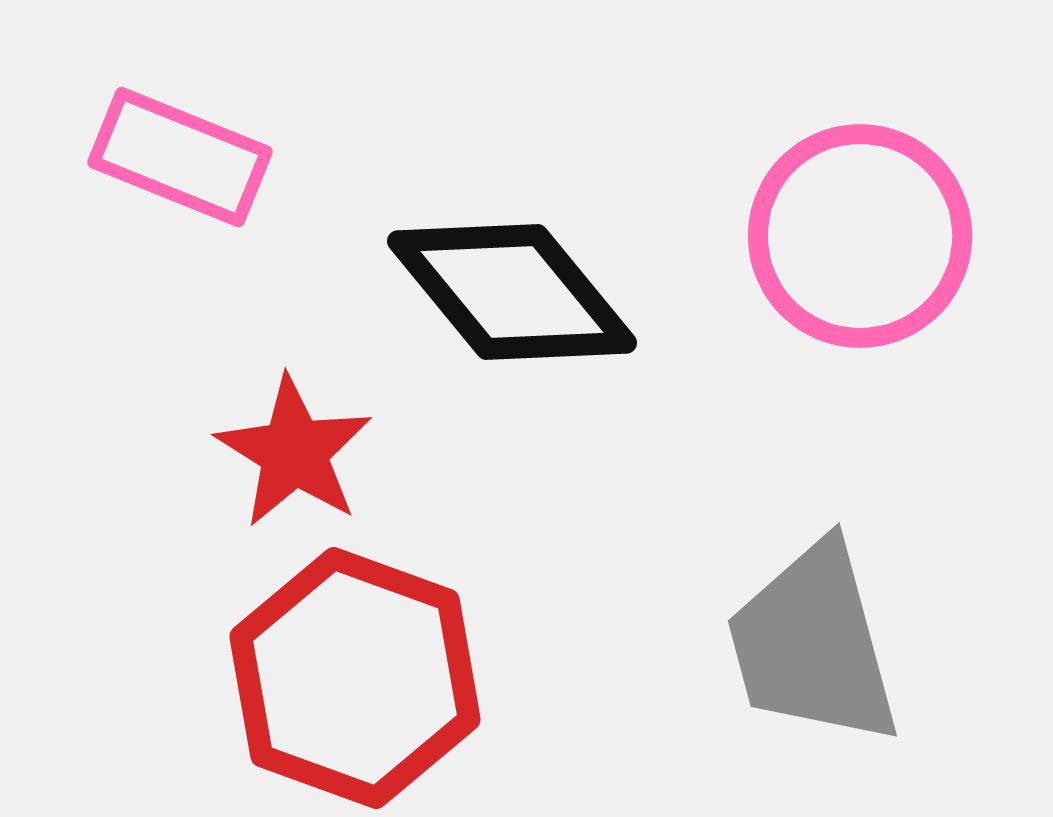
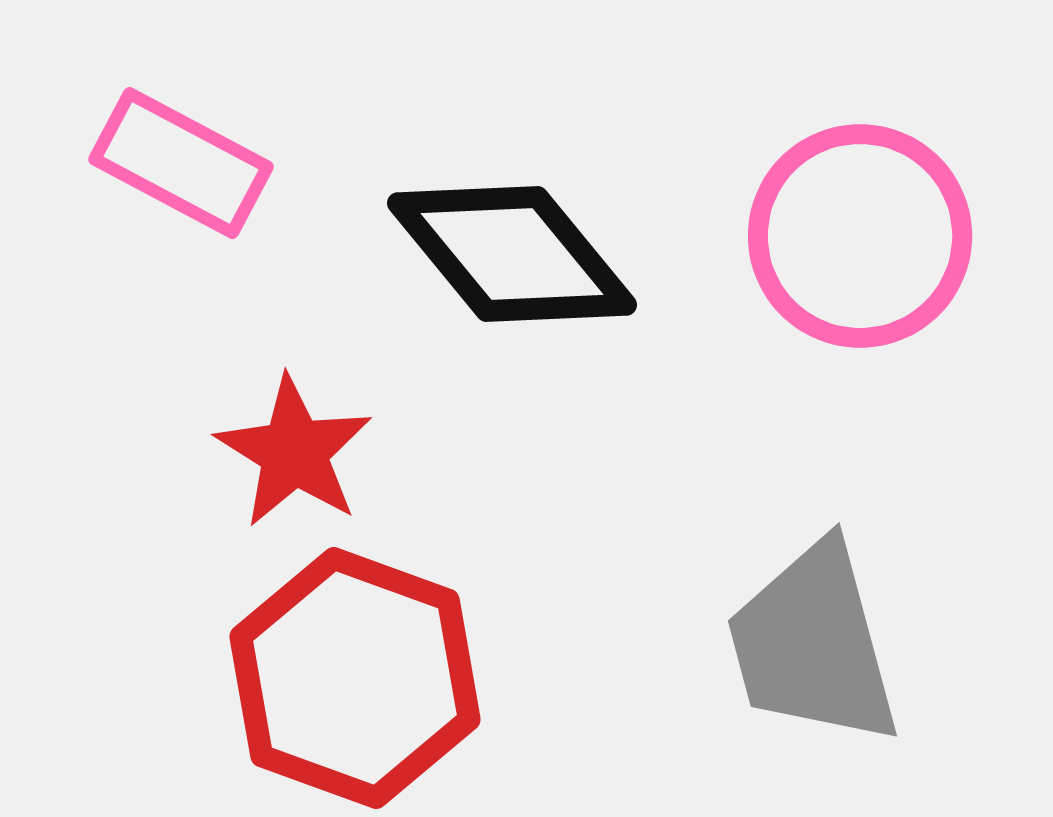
pink rectangle: moved 1 px right, 6 px down; rotated 6 degrees clockwise
black diamond: moved 38 px up
